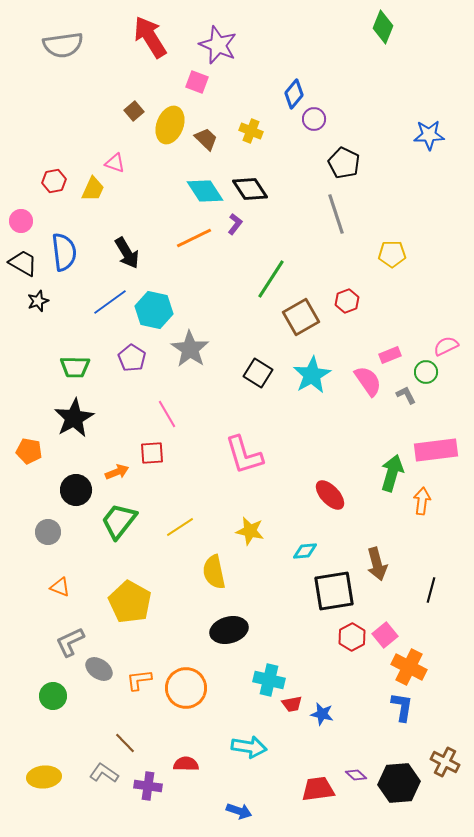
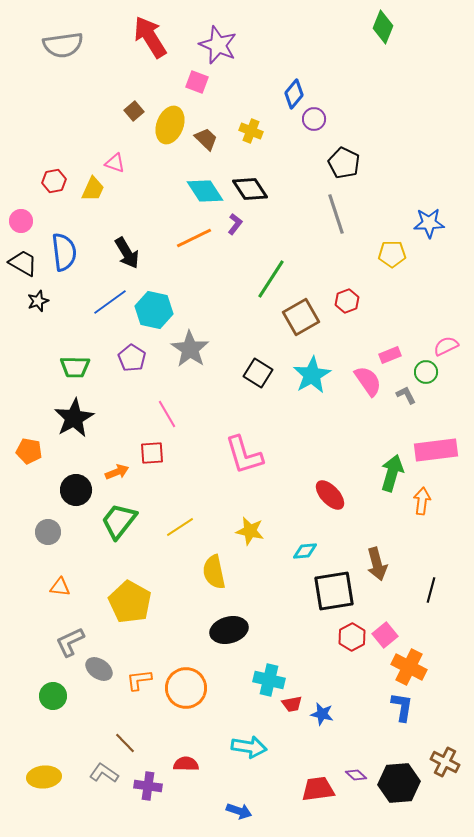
blue star at (429, 135): moved 88 px down
orange triangle at (60, 587): rotated 15 degrees counterclockwise
